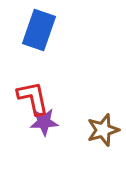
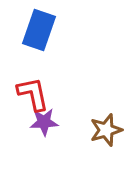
red L-shape: moved 4 px up
brown star: moved 3 px right
